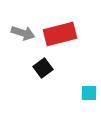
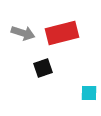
red rectangle: moved 2 px right, 1 px up
black square: rotated 18 degrees clockwise
